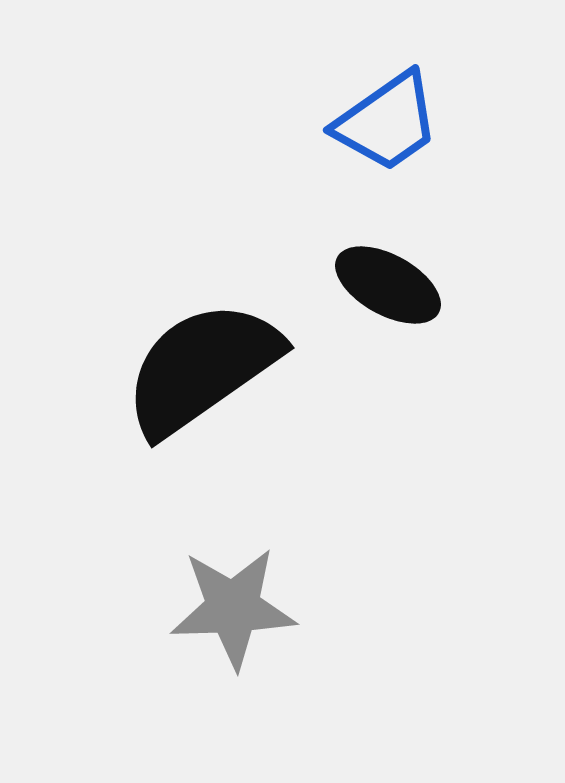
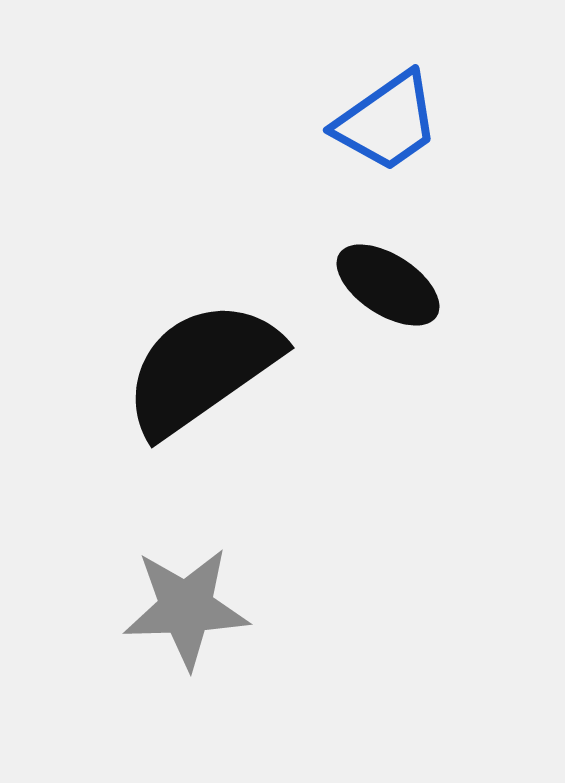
black ellipse: rotated 4 degrees clockwise
gray star: moved 47 px left
